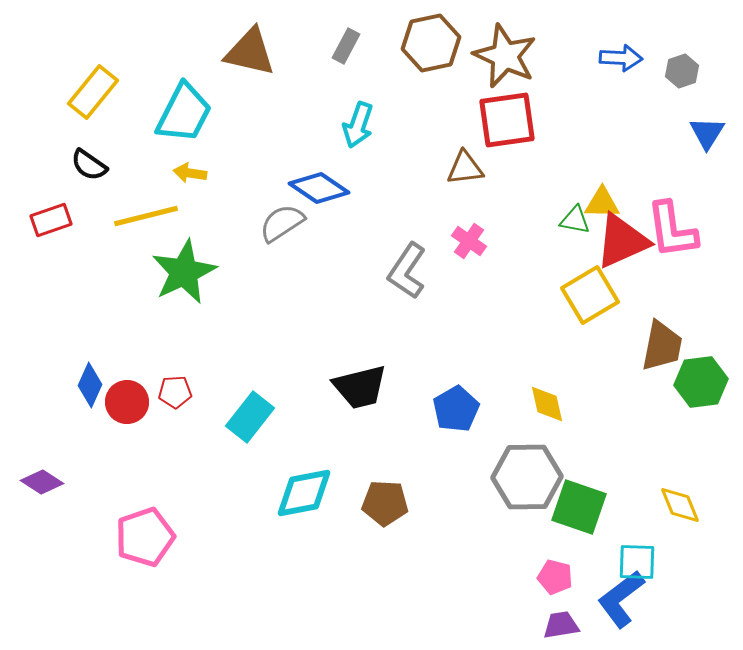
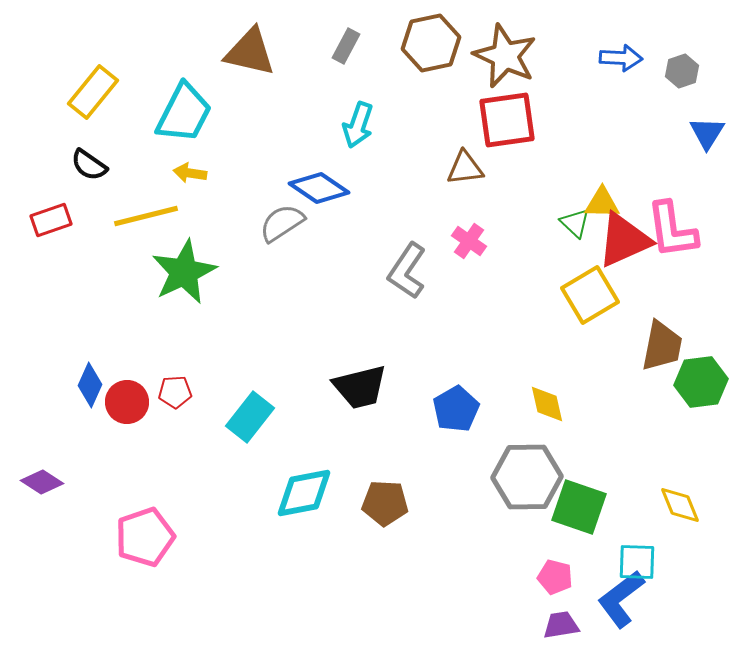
green triangle at (575, 220): moved 3 px down; rotated 32 degrees clockwise
red triangle at (622, 241): moved 2 px right, 1 px up
